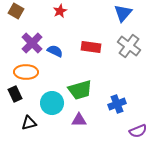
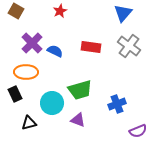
purple triangle: moved 1 px left; rotated 21 degrees clockwise
